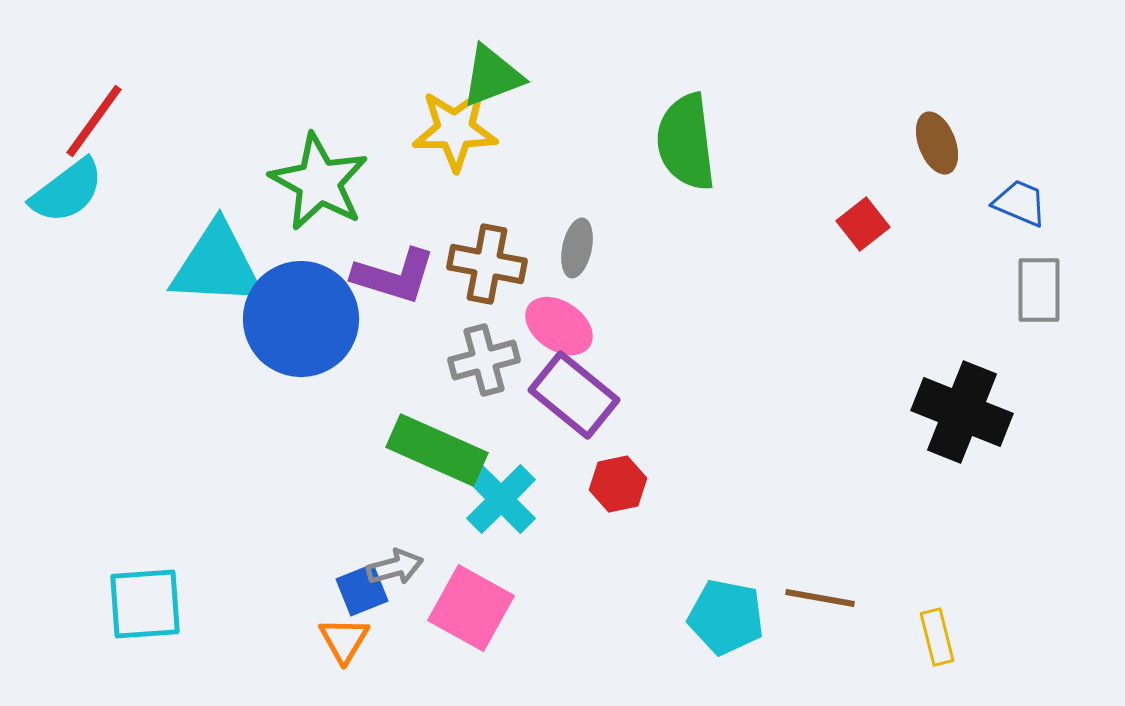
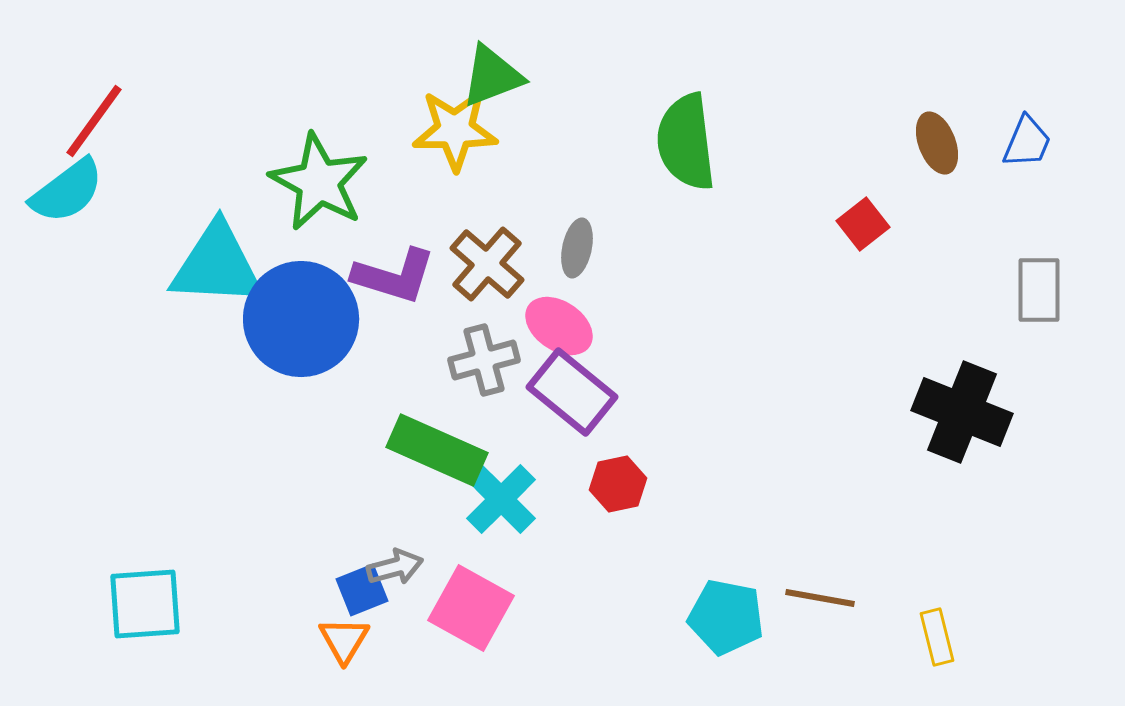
blue trapezoid: moved 7 px right, 61 px up; rotated 90 degrees clockwise
brown cross: rotated 30 degrees clockwise
purple rectangle: moved 2 px left, 3 px up
